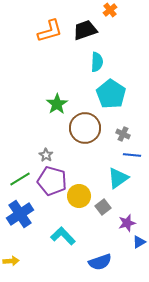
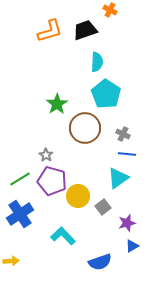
orange cross: rotated 24 degrees counterclockwise
cyan pentagon: moved 5 px left
blue line: moved 5 px left, 1 px up
yellow circle: moved 1 px left
blue triangle: moved 7 px left, 4 px down
